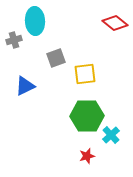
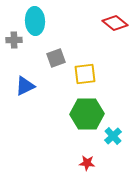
gray cross: rotated 14 degrees clockwise
green hexagon: moved 2 px up
cyan cross: moved 2 px right, 1 px down
red star: moved 7 px down; rotated 21 degrees clockwise
